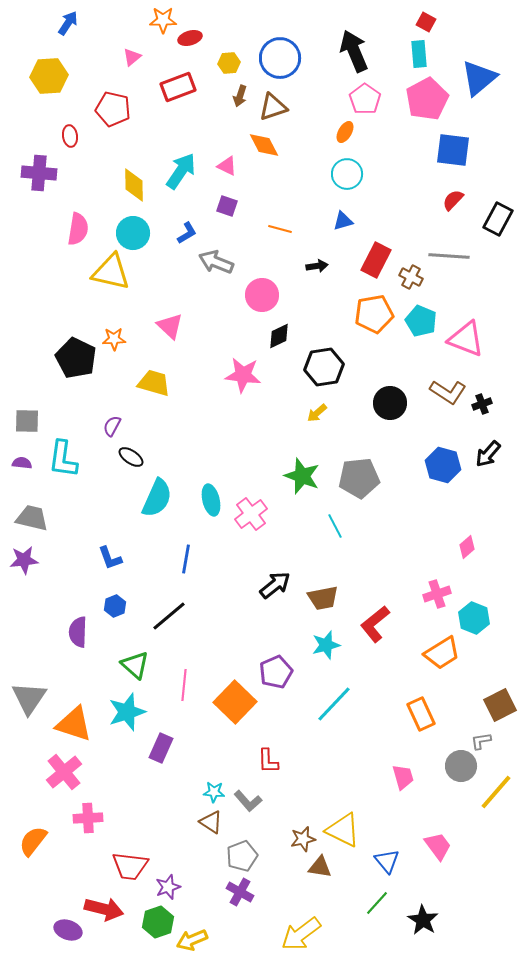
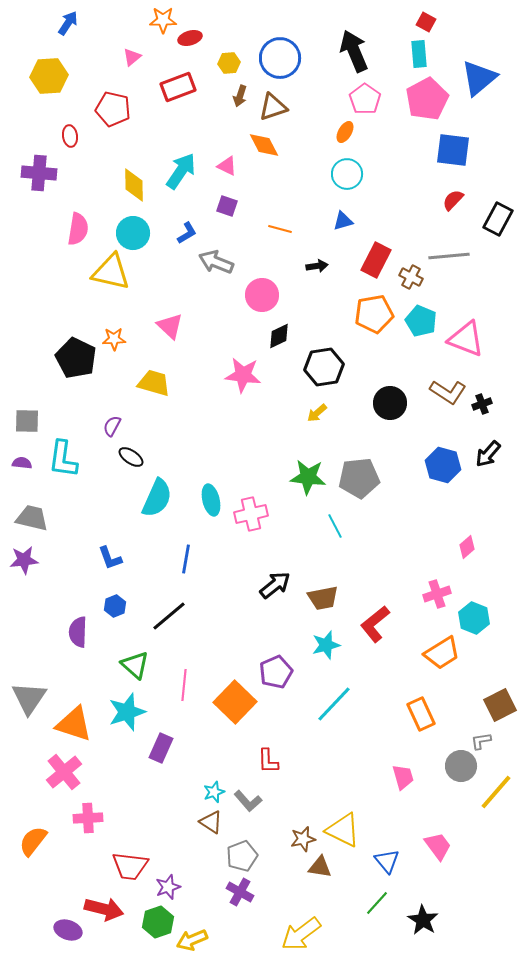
gray line at (449, 256): rotated 9 degrees counterclockwise
green star at (302, 476): moved 6 px right, 1 px down; rotated 15 degrees counterclockwise
pink cross at (251, 514): rotated 24 degrees clockwise
cyan star at (214, 792): rotated 25 degrees counterclockwise
